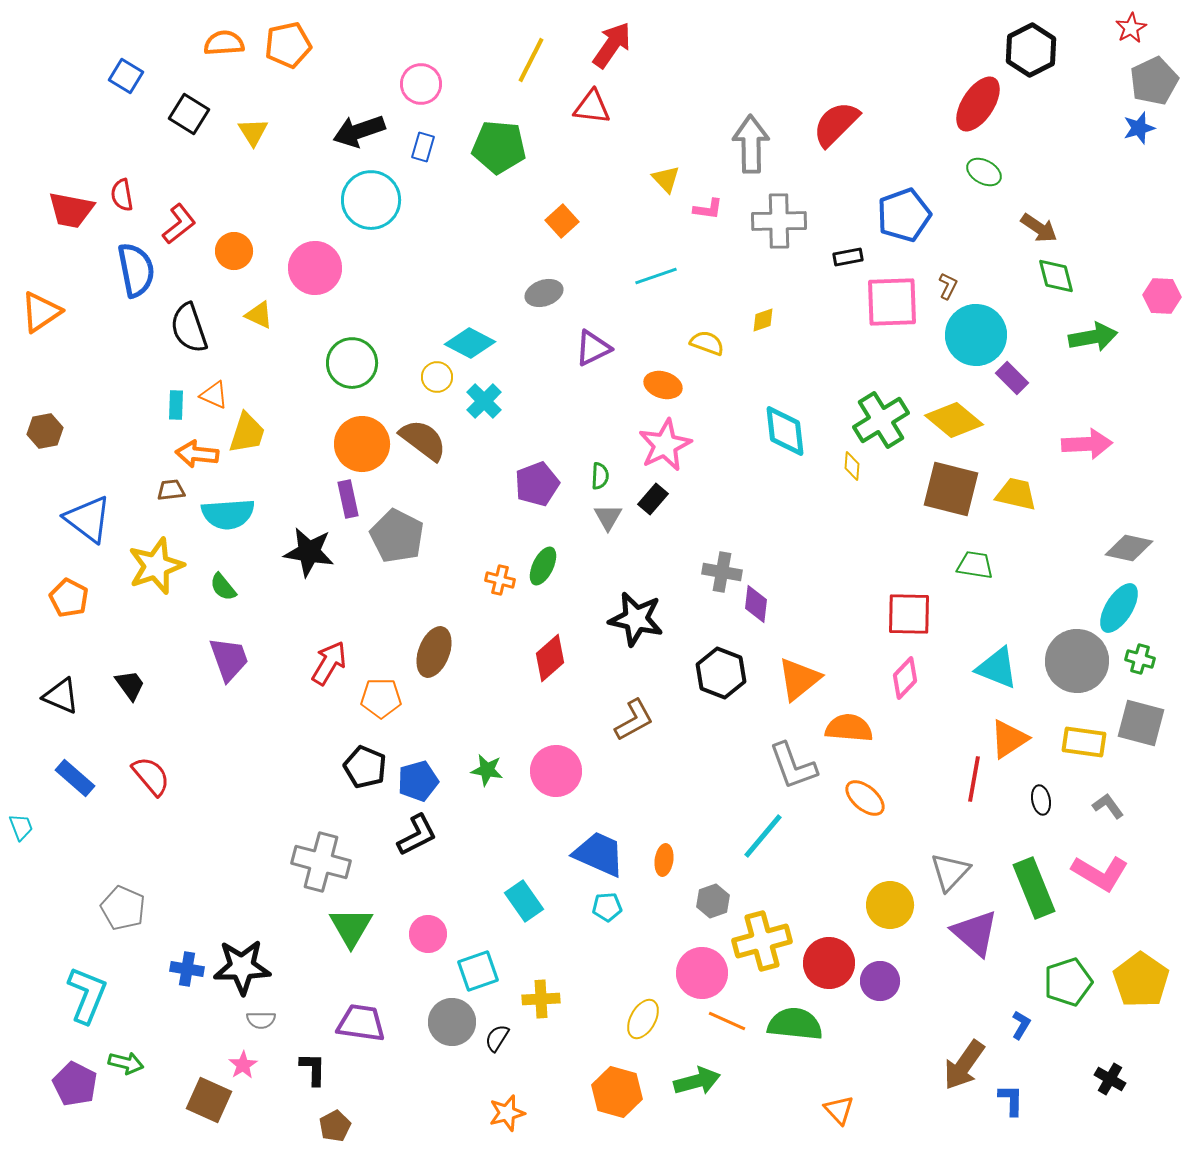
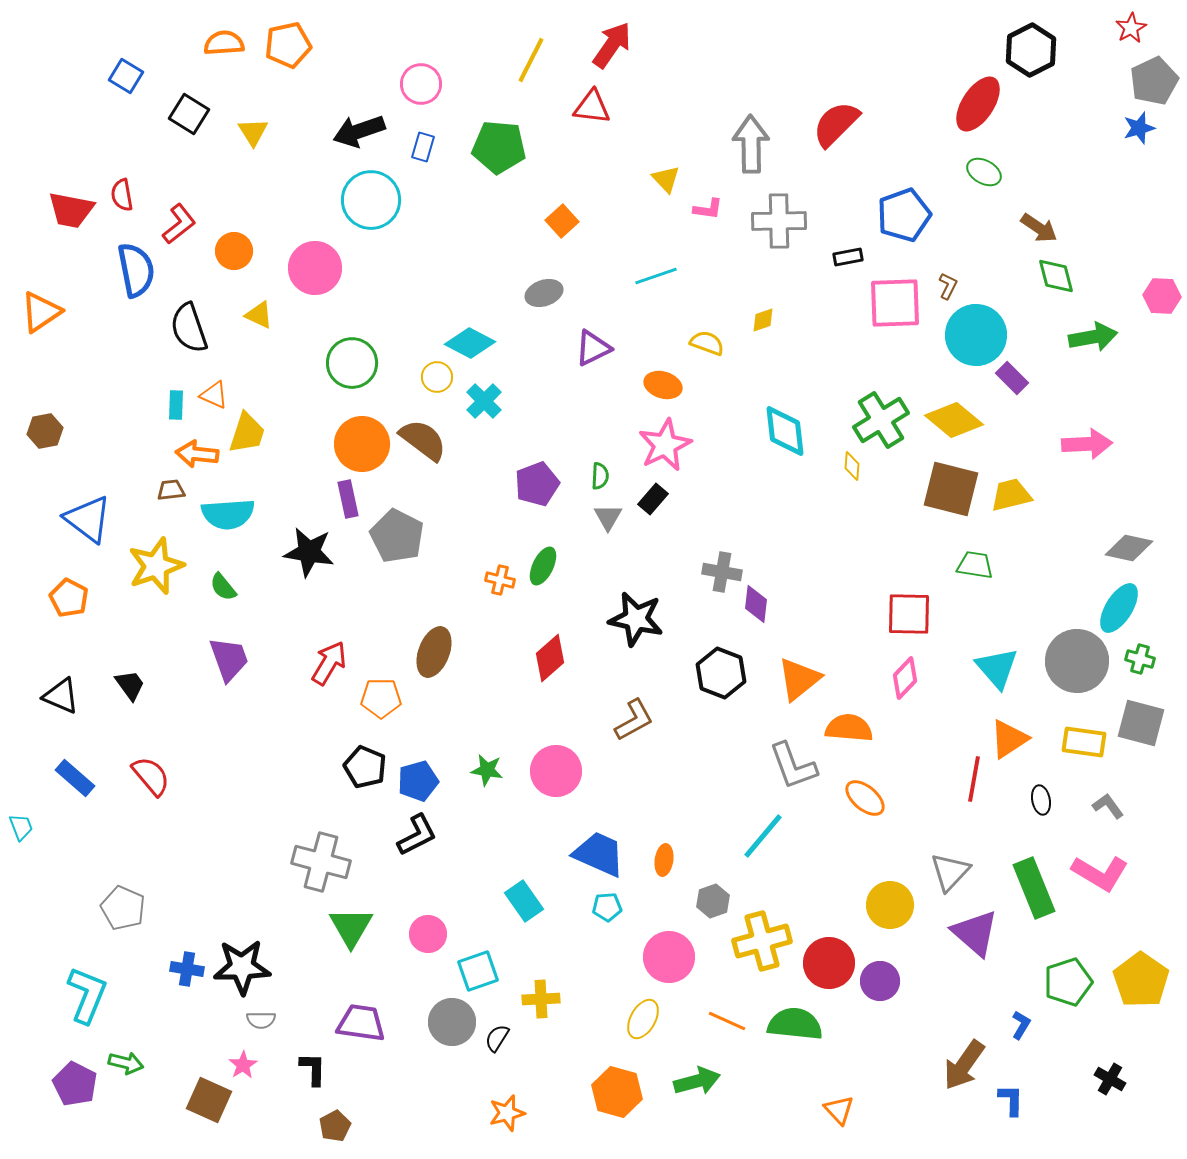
pink square at (892, 302): moved 3 px right, 1 px down
yellow trapezoid at (1016, 494): moved 5 px left, 1 px down; rotated 27 degrees counterclockwise
cyan triangle at (997, 668): rotated 27 degrees clockwise
pink circle at (702, 973): moved 33 px left, 16 px up
